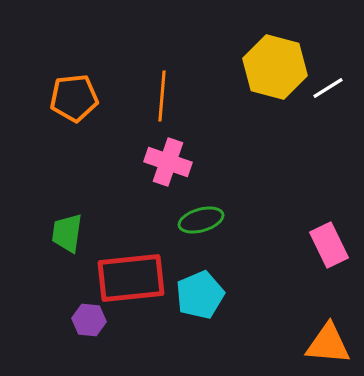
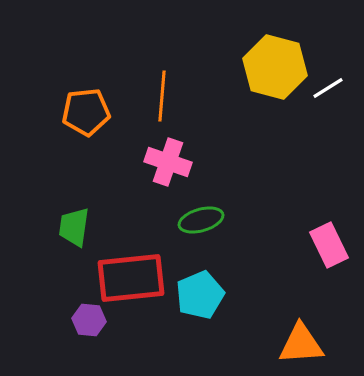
orange pentagon: moved 12 px right, 14 px down
green trapezoid: moved 7 px right, 6 px up
orange triangle: moved 27 px left; rotated 9 degrees counterclockwise
